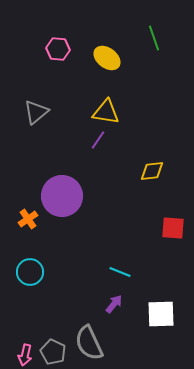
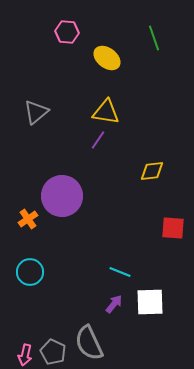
pink hexagon: moved 9 px right, 17 px up
white square: moved 11 px left, 12 px up
